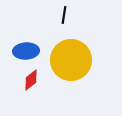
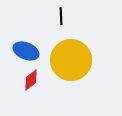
black line: moved 3 px left, 1 px down; rotated 12 degrees counterclockwise
blue ellipse: rotated 25 degrees clockwise
